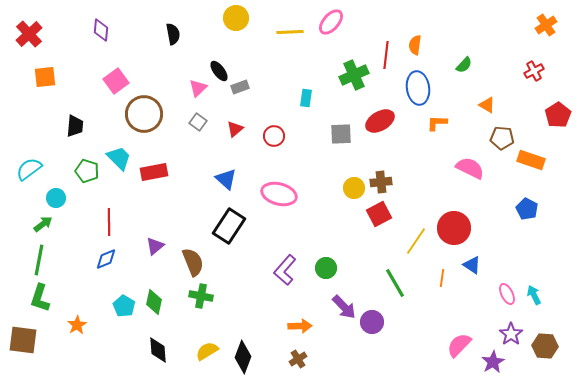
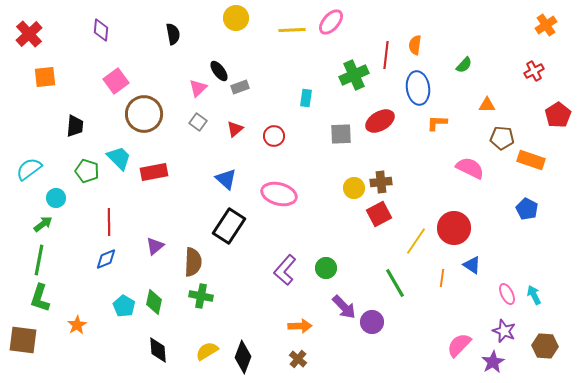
yellow line at (290, 32): moved 2 px right, 2 px up
orange triangle at (487, 105): rotated 30 degrees counterclockwise
brown semicircle at (193, 262): rotated 24 degrees clockwise
purple star at (511, 334): moved 7 px left, 3 px up; rotated 15 degrees counterclockwise
brown cross at (298, 359): rotated 18 degrees counterclockwise
